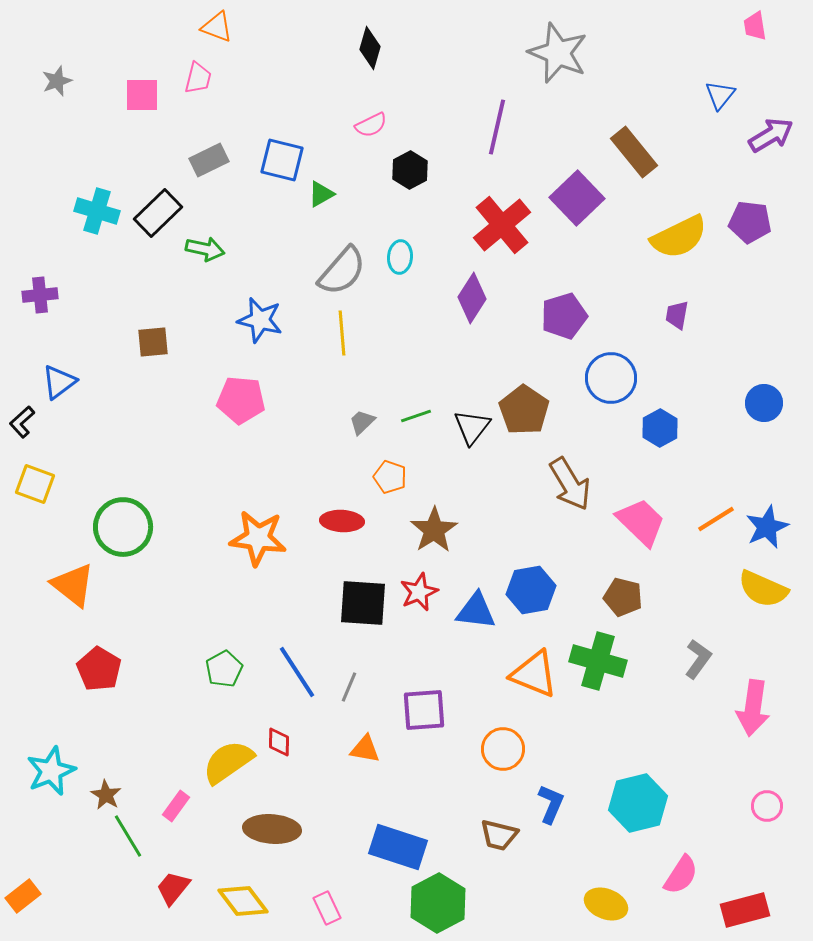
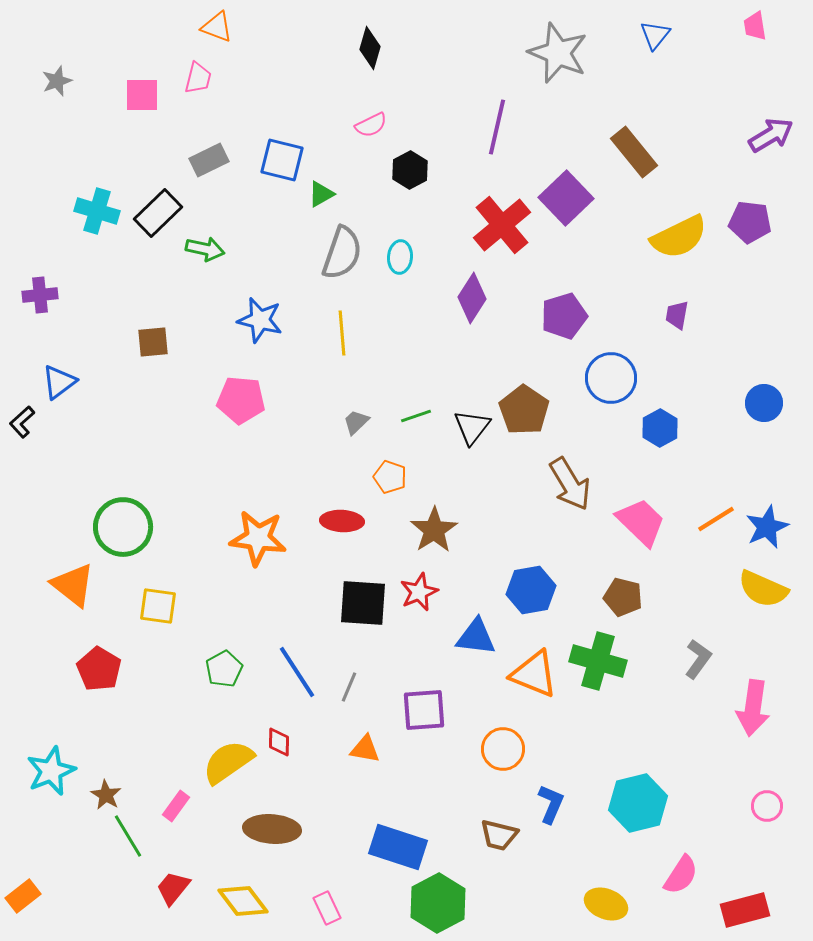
blue triangle at (720, 95): moved 65 px left, 60 px up
purple square at (577, 198): moved 11 px left
gray semicircle at (342, 271): moved 18 px up; rotated 22 degrees counterclockwise
gray trapezoid at (362, 422): moved 6 px left
yellow square at (35, 484): moved 123 px right, 122 px down; rotated 12 degrees counterclockwise
blue triangle at (476, 611): moved 26 px down
